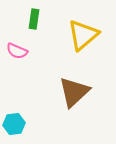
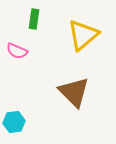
brown triangle: rotated 32 degrees counterclockwise
cyan hexagon: moved 2 px up
